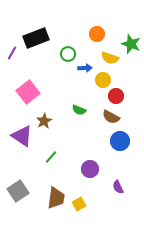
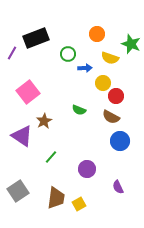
yellow circle: moved 3 px down
purple circle: moved 3 px left
